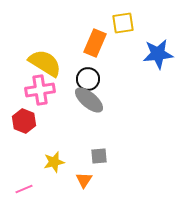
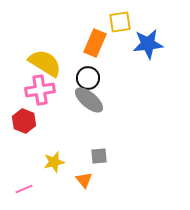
yellow square: moved 3 px left, 1 px up
blue star: moved 10 px left, 10 px up
black circle: moved 1 px up
orange triangle: rotated 12 degrees counterclockwise
